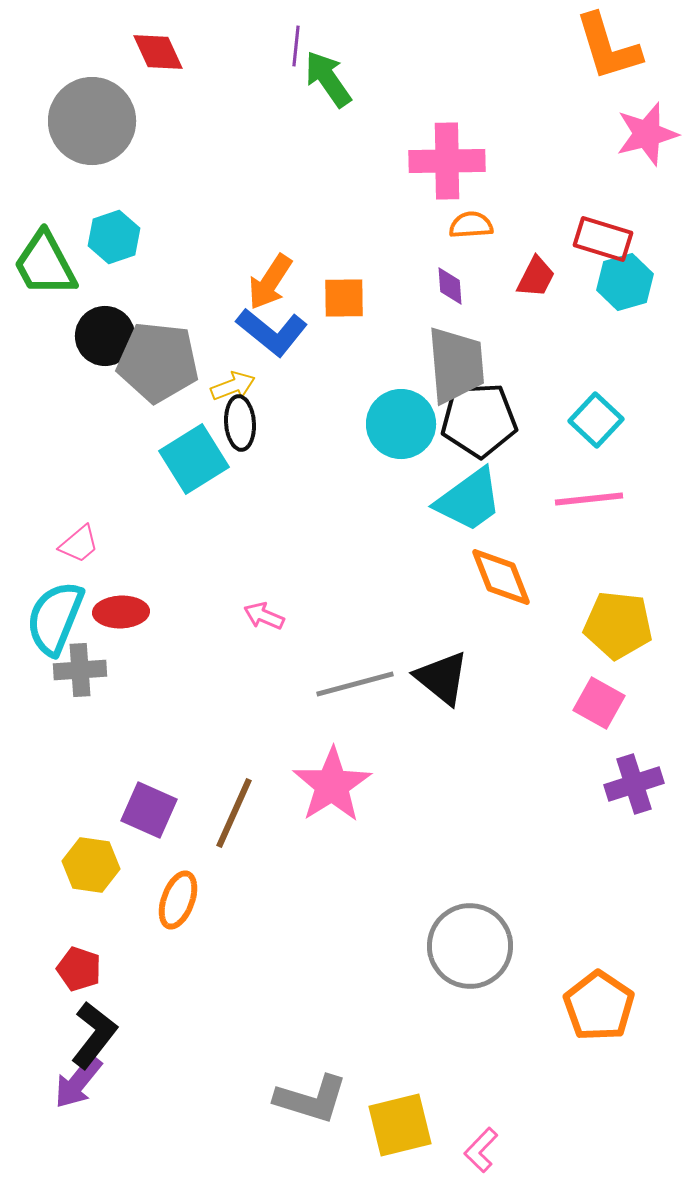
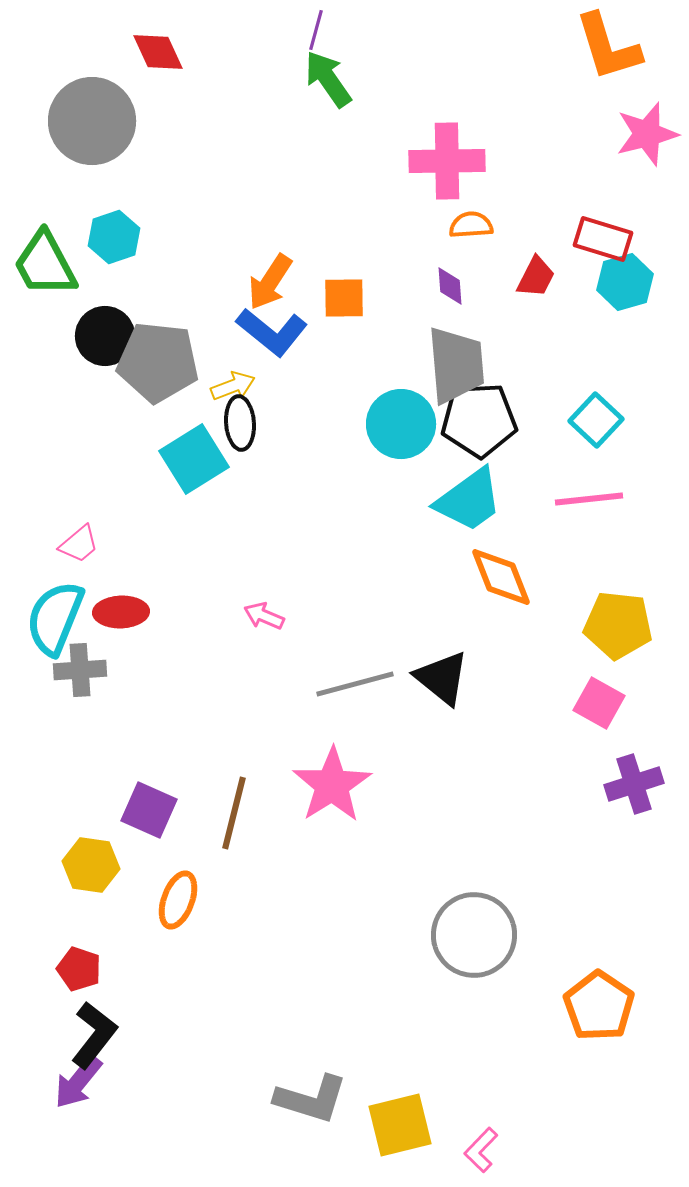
purple line at (296, 46): moved 20 px right, 16 px up; rotated 9 degrees clockwise
brown line at (234, 813): rotated 10 degrees counterclockwise
gray circle at (470, 946): moved 4 px right, 11 px up
